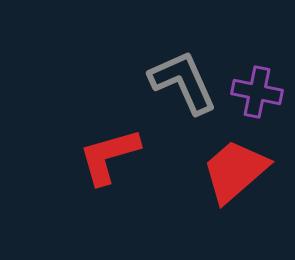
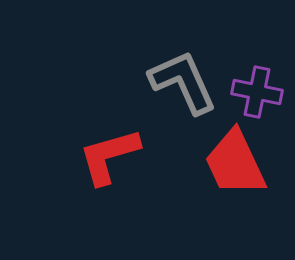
red trapezoid: moved 8 px up; rotated 74 degrees counterclockwise
